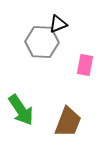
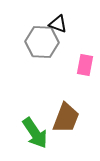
black triangle: rotated 42 degrees clockwise
green arrow: moved 14 px right, 23 px down
brown trapezoid: moved 2 px left, 4 px up
